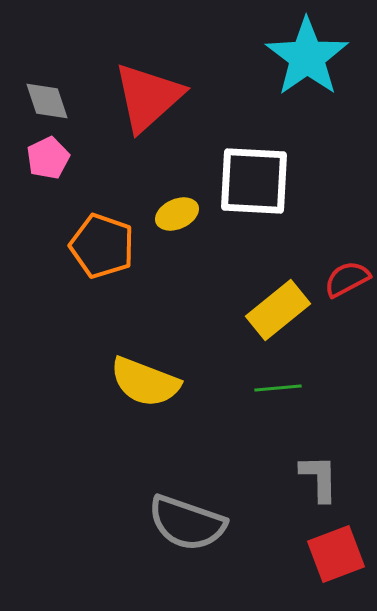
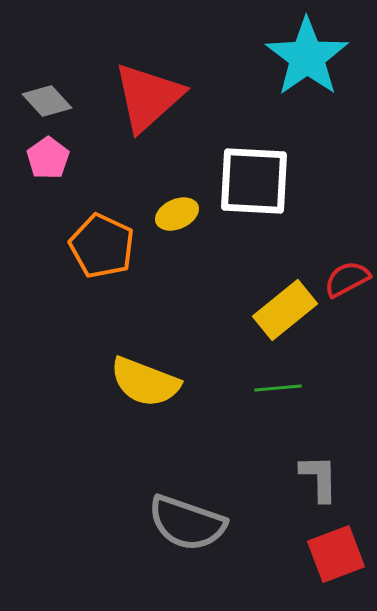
gray diamond: rotated 24 degrees counterclockwise
pink pentagon: rotated 9 degrees counterclockwise
orange pentagon: rotated 6 degrees clockwise
yellow rectangle: moved 7 px right
